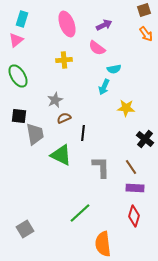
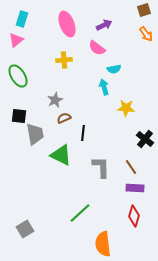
cyan arrow: rotated 140 degrees clockwise
